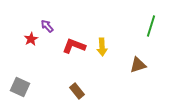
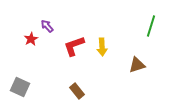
red L-shape: rotated 40 degrees counterclockwise
brown triangle: moved 1 px left
